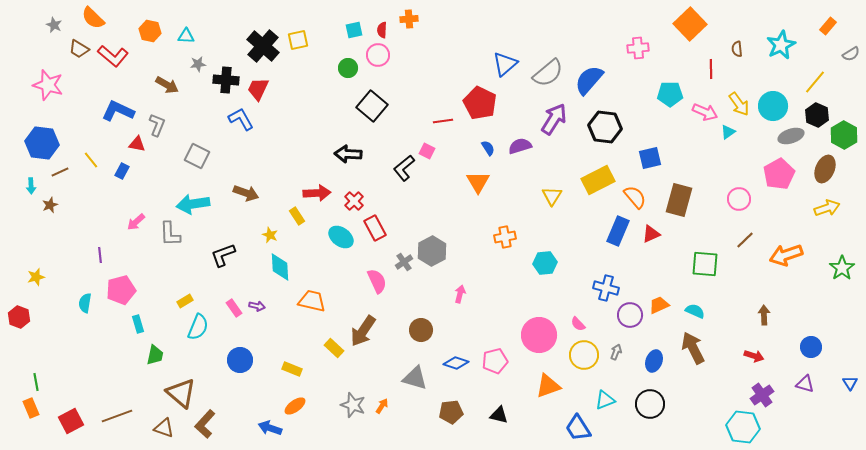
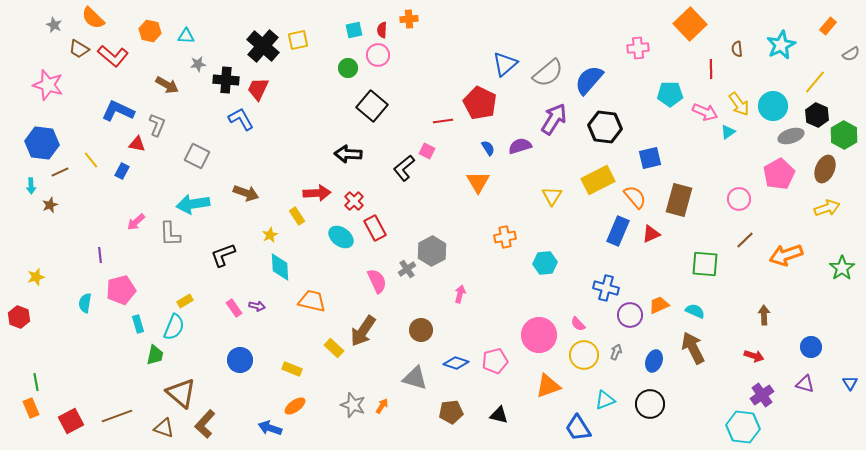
yellow star at (270, 235): rotated 21 degrees clockwise
gray cross at (404, 262): moved 3 px right, 7 px down
cyan semicircle at (198, 327): moved 24 px left
